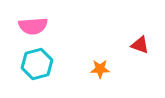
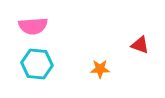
cyan hexagon: rotated 20 degrees clockwise
